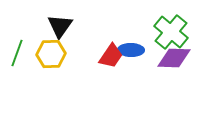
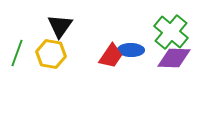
yellow hexagon: rotated 12 degrees clockwise
